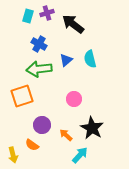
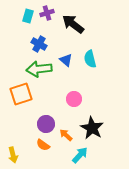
blue triangle: rotated 40 degrees counterclockwise
orange square: moved 1 px left, 2 px up
purple circle: moved 4 px right, 1 px up
orange semicircle: moved 11 px right
